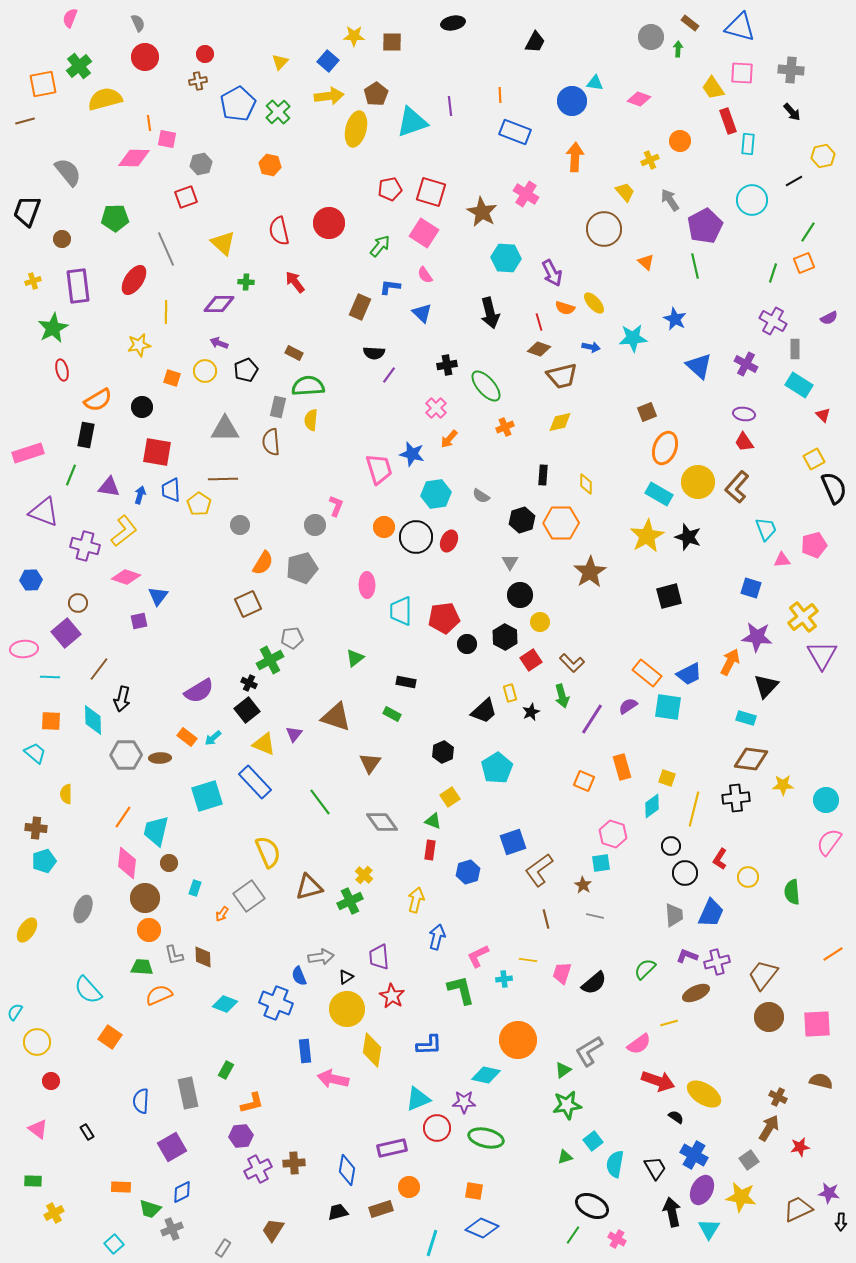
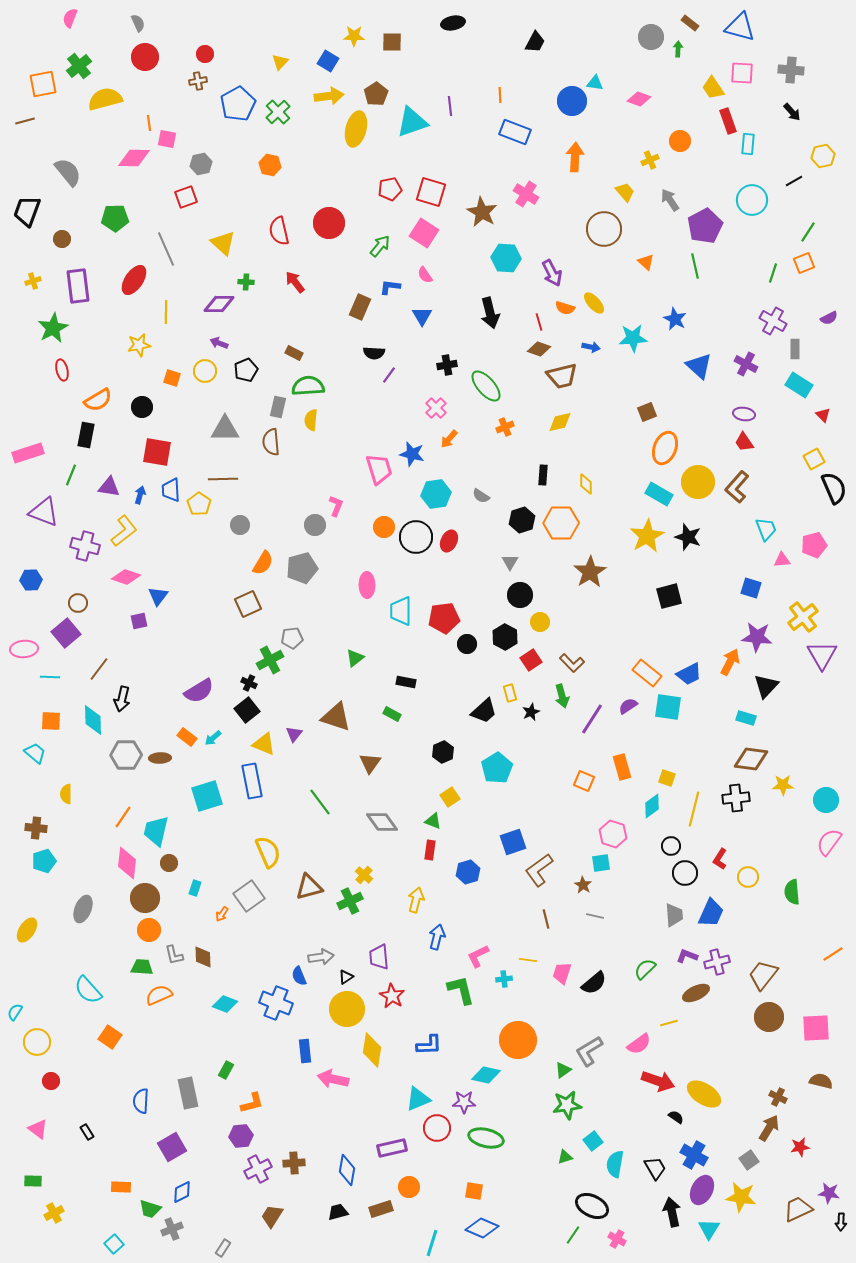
blue square at (328, 61): rotated 10 degrees counterclockwise
blue triangle at (422, 313): moved 3 px down; rotated 15 degrees clockwise
blue rectangle at (255, 782): moved 3 px left, 1 px up; rotated 32 degrees clockwise
pink square at (817, 1024): moved 1 px left, 4 px down
brown trapezoid at (273, 1230): moved 1 px left, 14 px up
